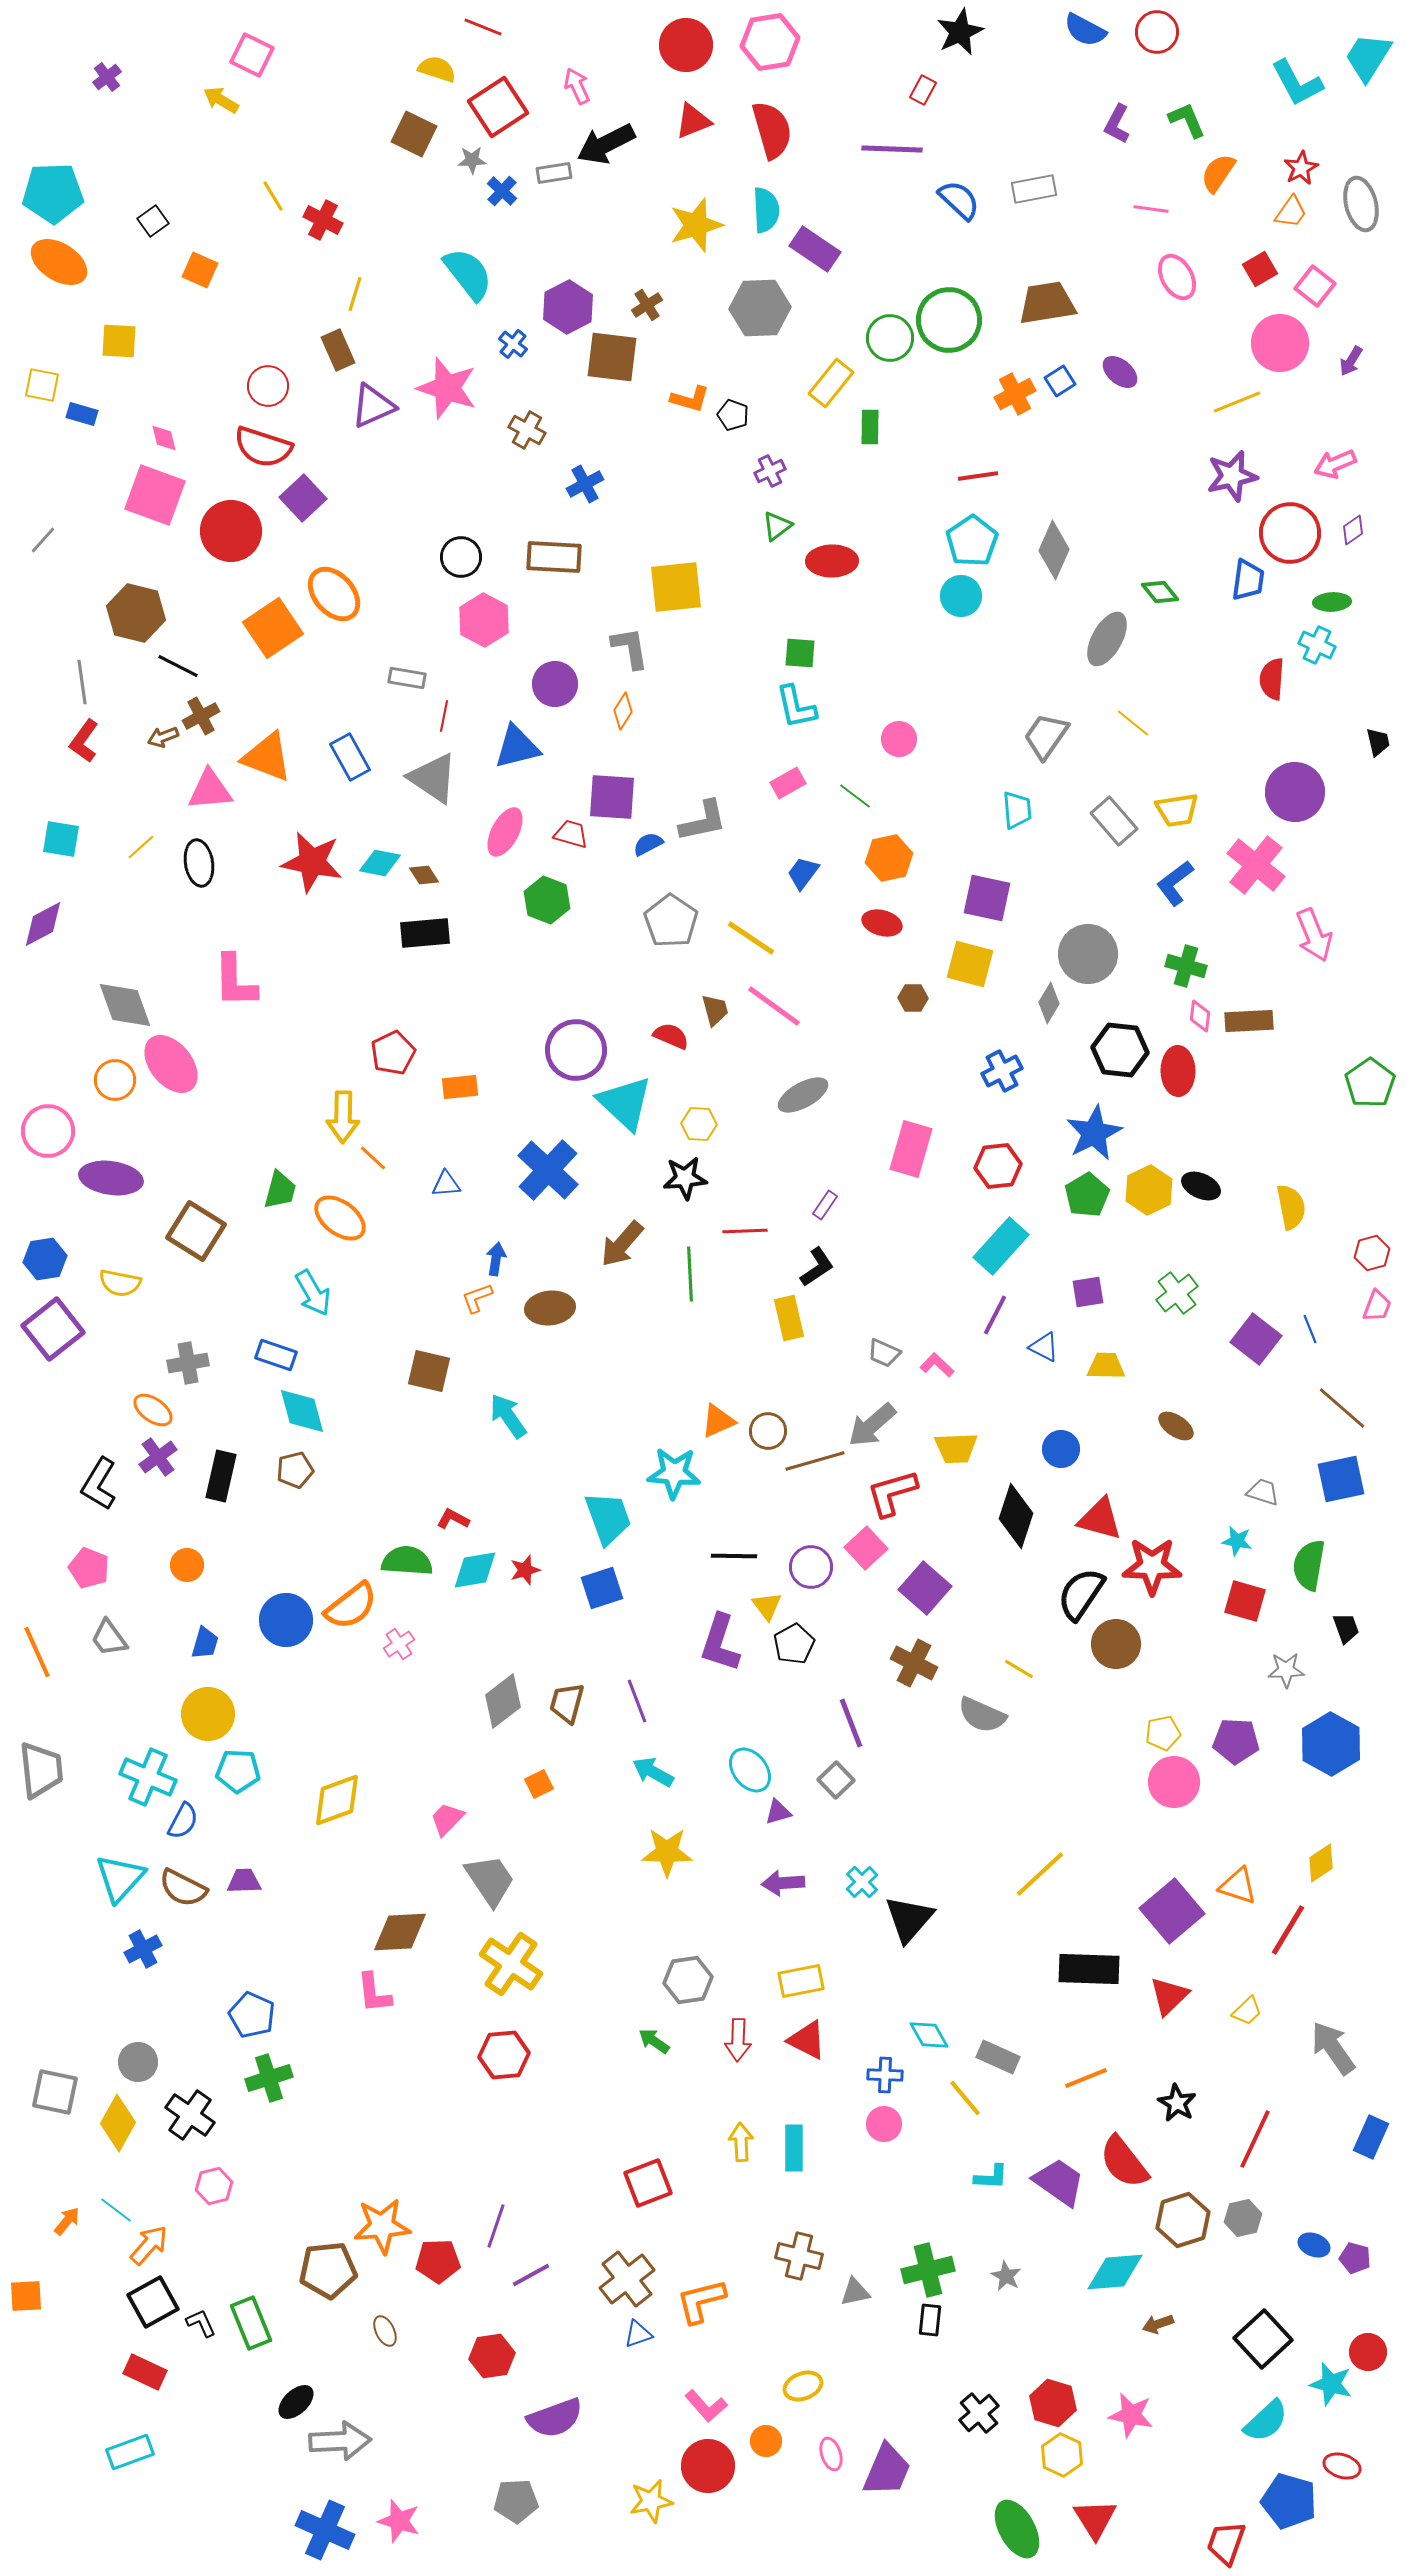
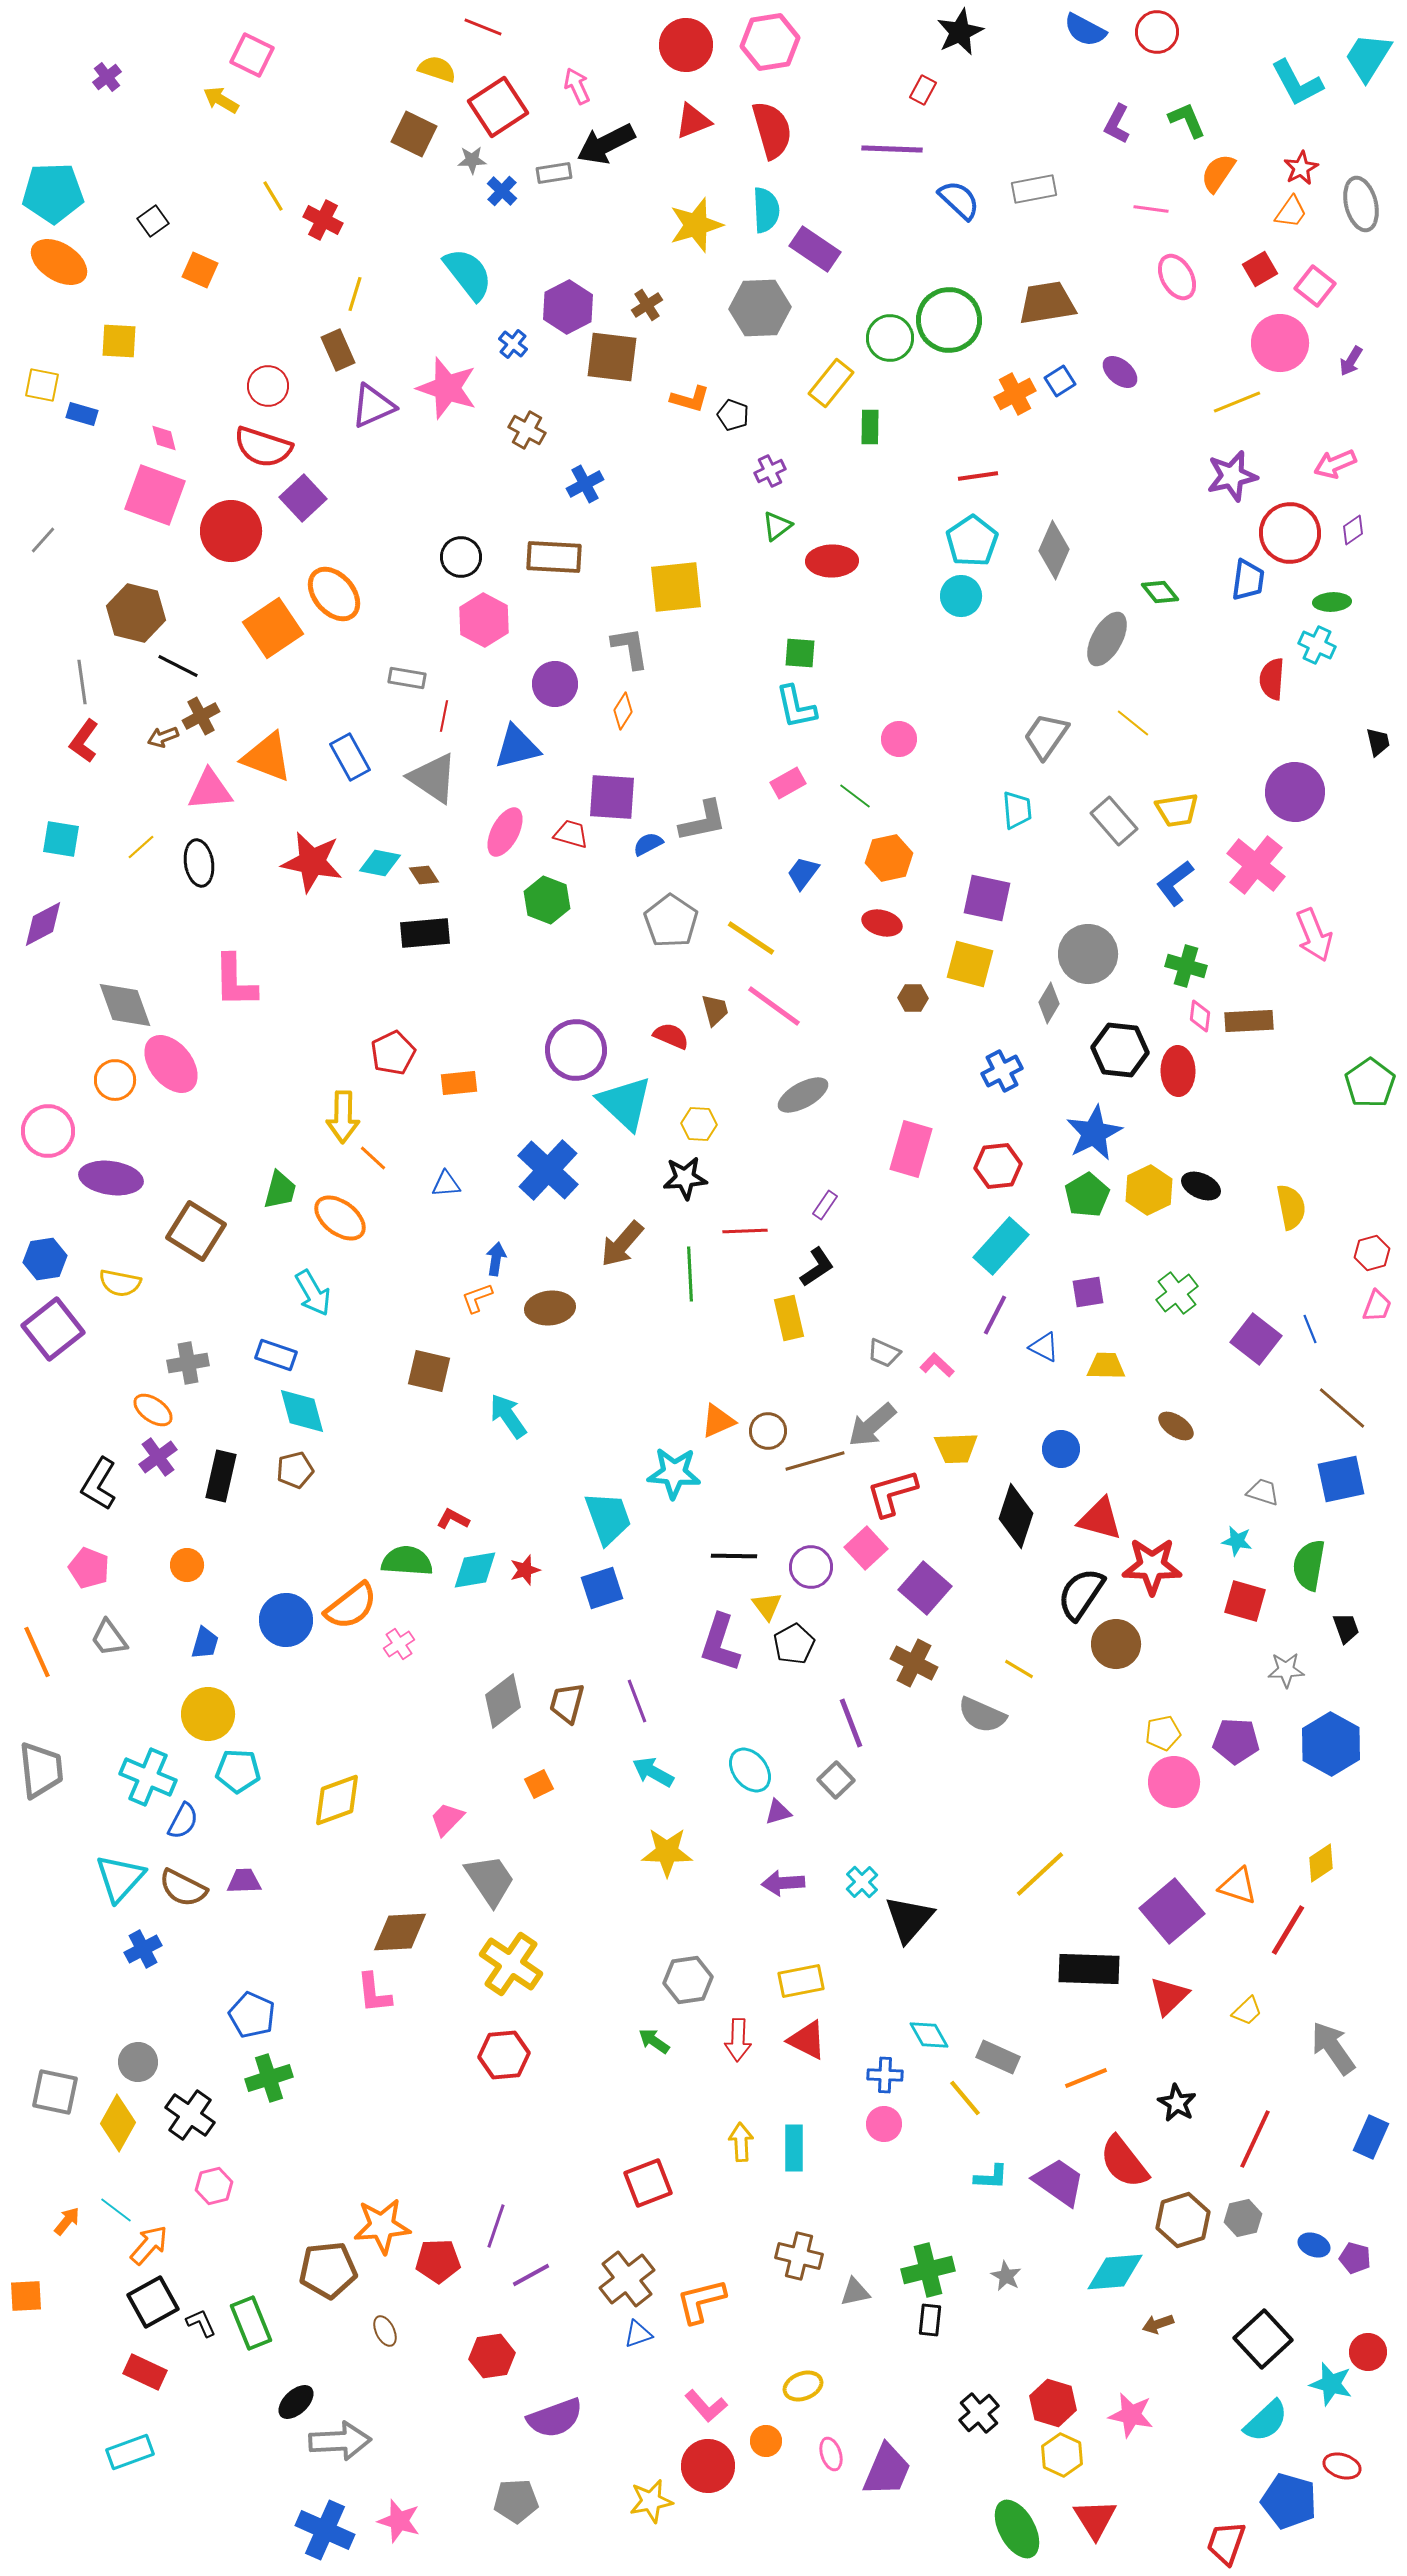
orange rectangle at (460, 1087): moved 1 px left, 4 px up
